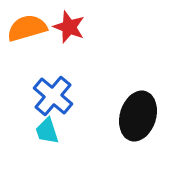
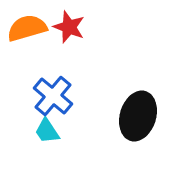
cyan trapezoid: rotated 16 degrees counterclockwise
